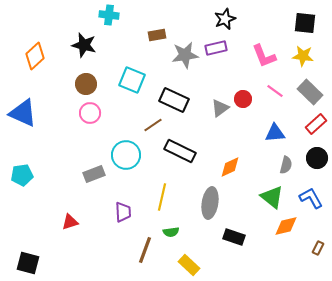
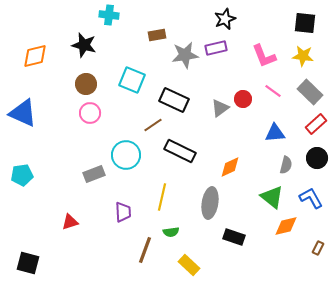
orange diamond at (35, 56): rotated 28 degrees clockwise
pink line at (275, 91): moved 2 px left
